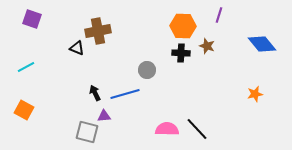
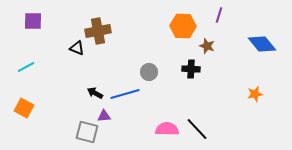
purple square: moved 1 px right, 2 px down; rotated 18 degrees counterclockwise
black cross: moved 10 px right, 16 px down
gray circle: moved 2 px right, 2 px down
black arrow: rotated 35 degrees counterclockwise
orange square: moved 2 px up
